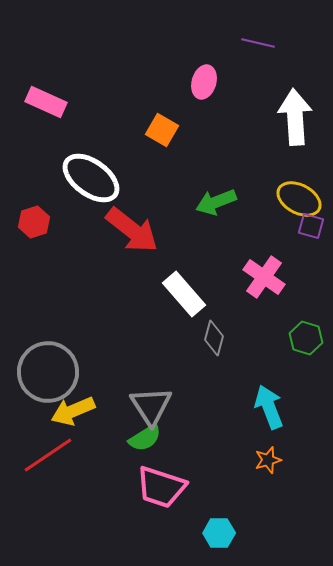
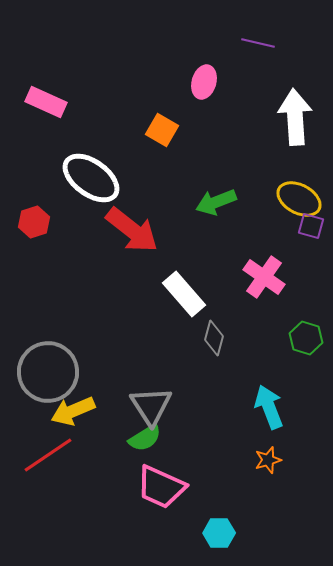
pink trapezoid: rotated 6 degrees clockwise
